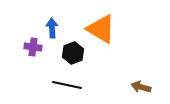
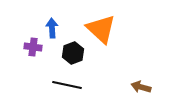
orange triangle: rotated 12 degrees clockwise
